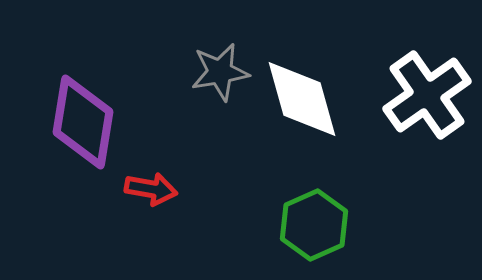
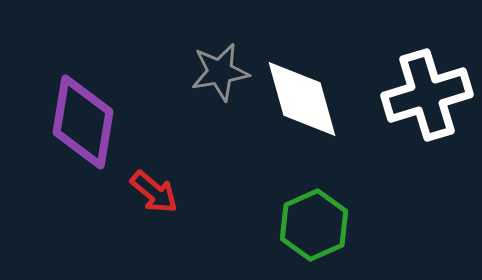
white cross: rotated 18 degrees clockwise
red arrow: moved 3 px right, 3 px down; rotated 30 degrees clockwise
